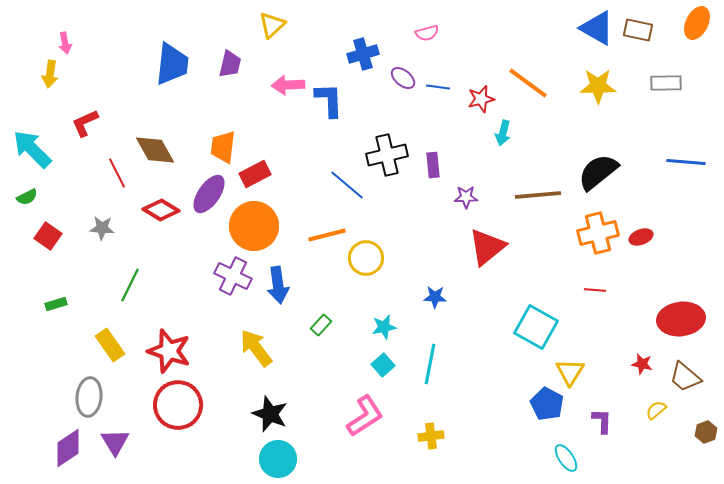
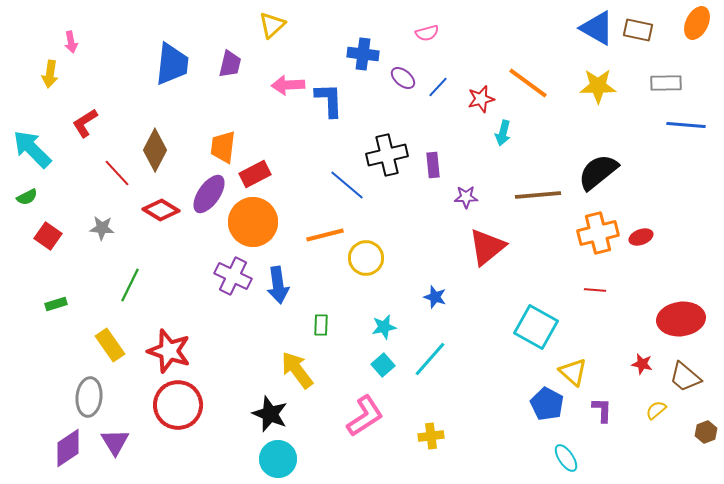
pink arrow at (65, 43): moved 6 px right, 1 px up
blue cross at (363, 54): rotated 24 degrees clockwise
blue line at (438, 87): rotated 55 degrees counterclockwise
red L-shape at (85, 123): rotated 8 degrees counterclockwise
brown diamond at (155, 150): rotated 57 degrees clockwise
blue line at (686, 162): moved 37 px up
red line at (117, 173): rotated 16 degrees counterclockwise
orange circle at (254, 226): moved 1 px left, 4 px up
orange line at (327, 235): moved 2 px left
blue star at (435, 297): rotated 15 degrees clockwise
green rectangle at (321, 325): rotated 40 degrees counterclockwise
yellow arrow at (256, 348): moved 41 px right, 22 px down
cyan line at (430, 364): moved 5 px up; rotated 30 degrees clockwise
yellow triangle at (570, 372): moved 3 px right; rotated 20 degrees counterclockwise
purple L-shape at (602, 421): moved 11 px up
